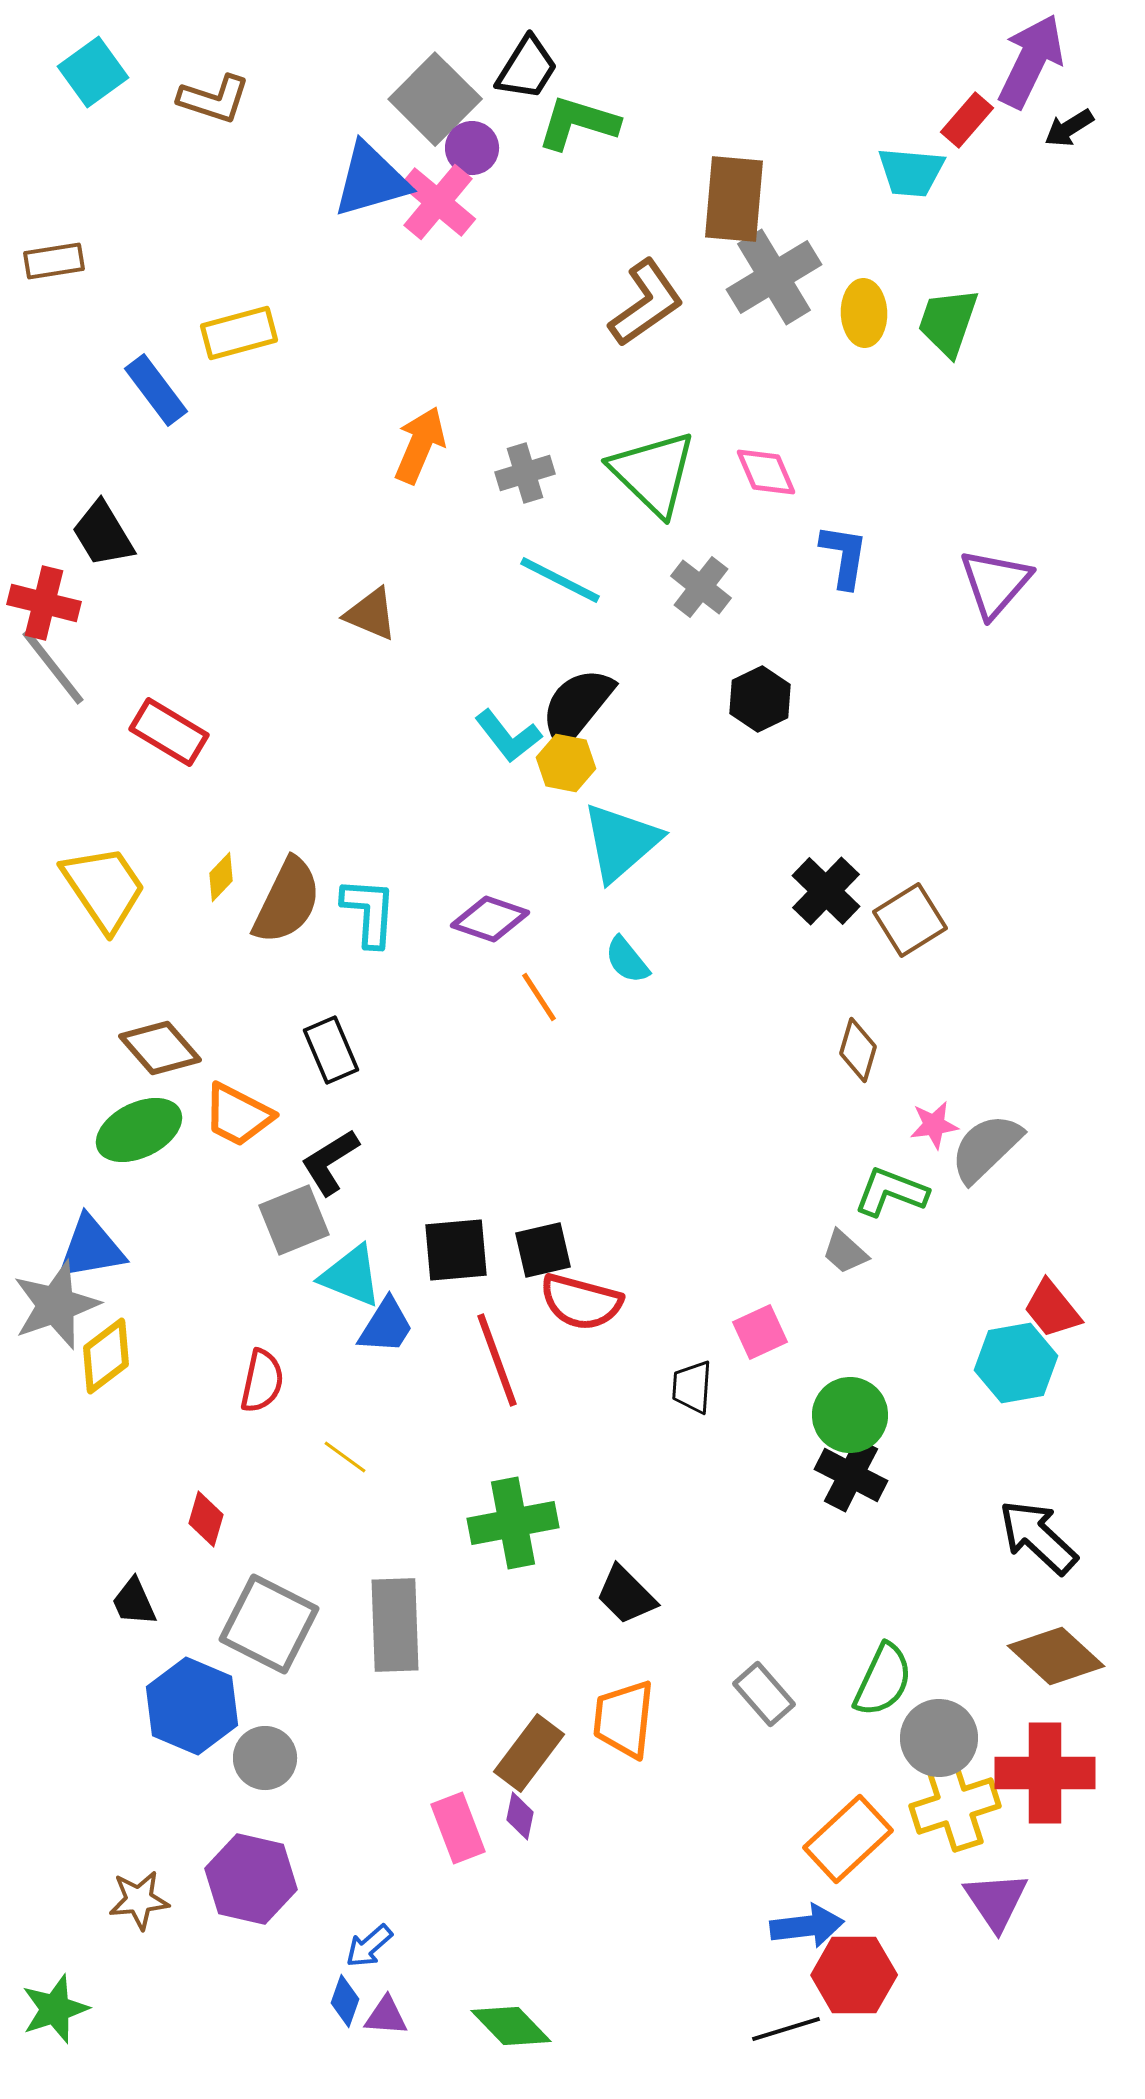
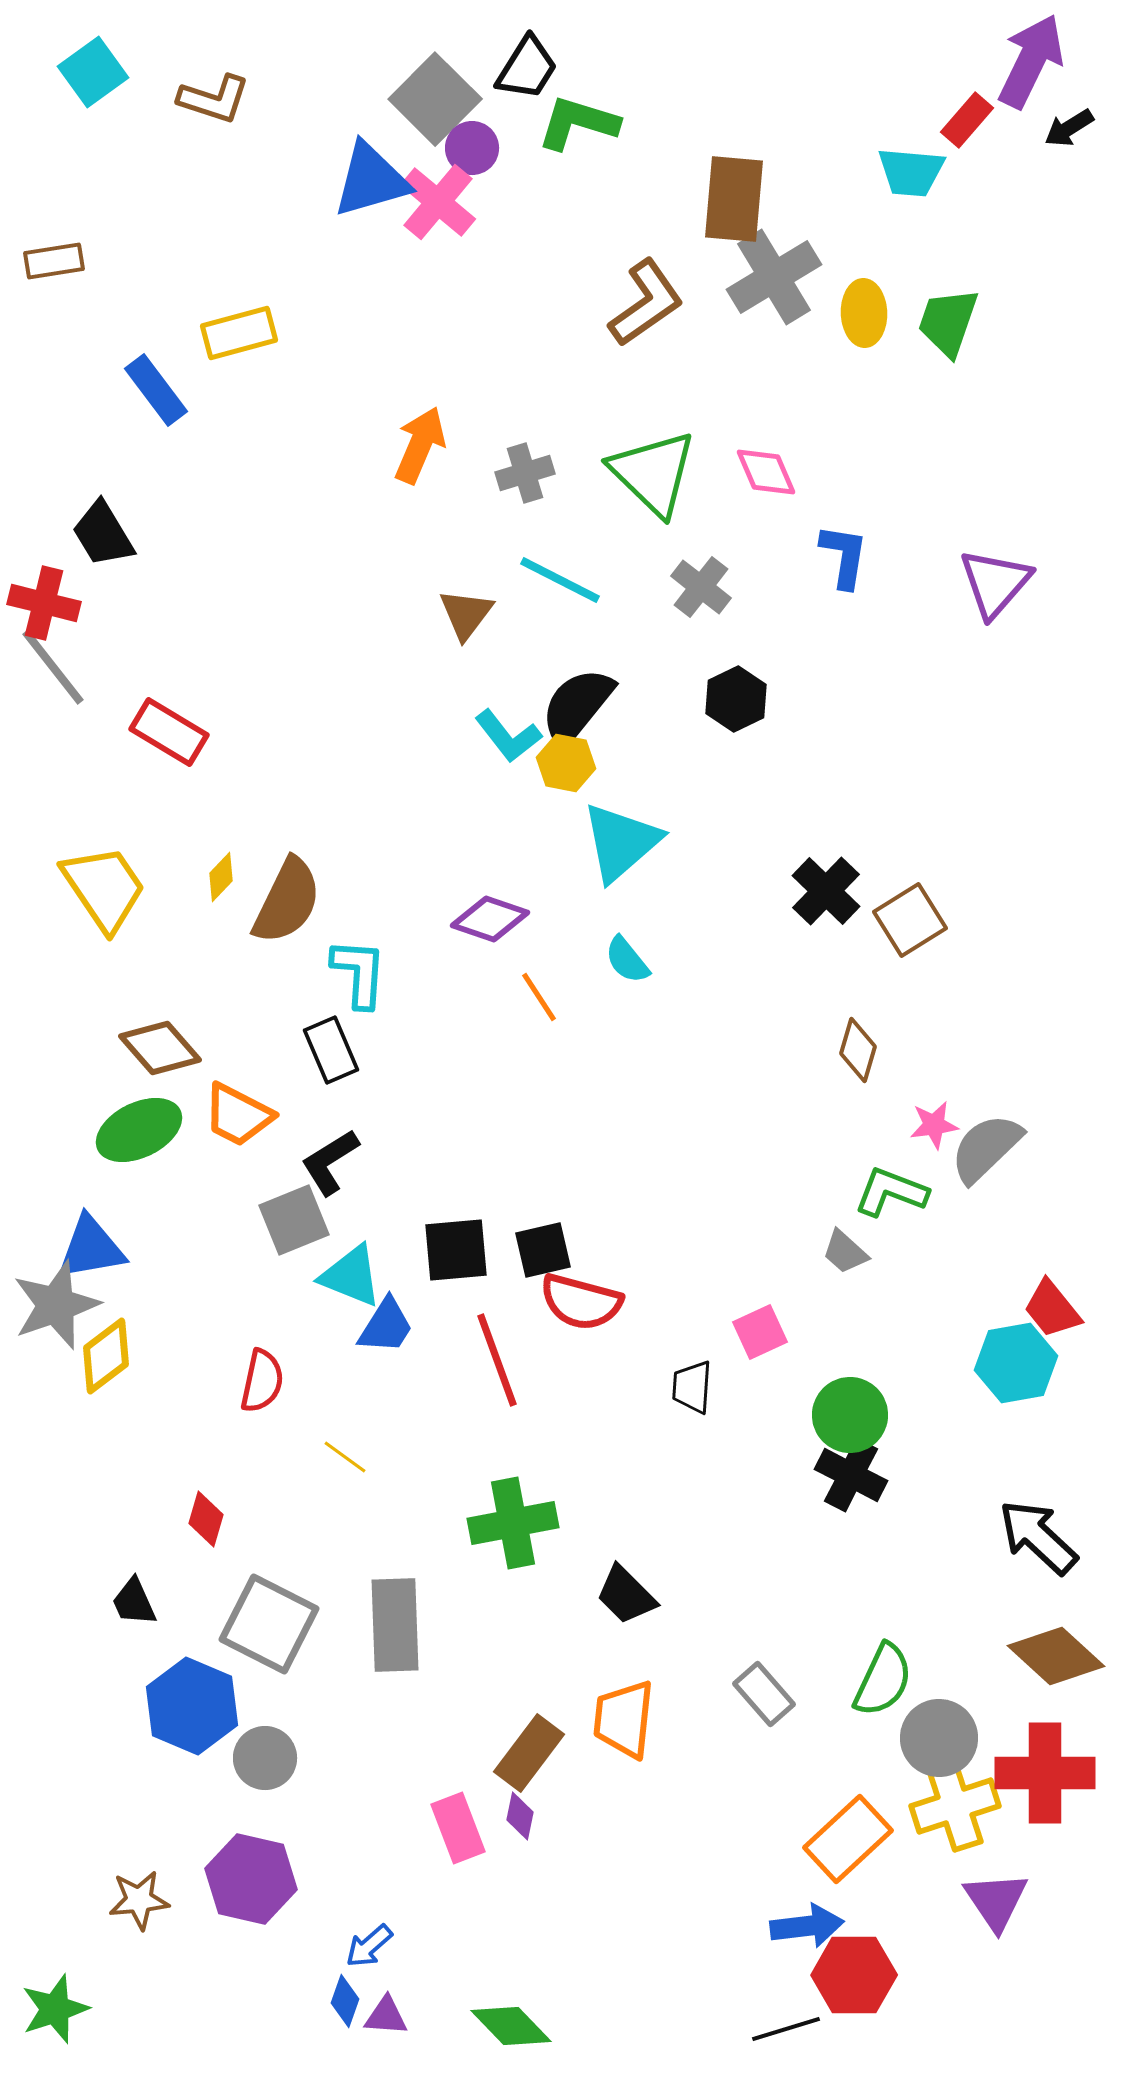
brown triangle at (371, 614): moved 95 px right; rotated 44 degrees clockwise
black hexagon at (760, 699): moved 24 px left
cyan L-shape at (369, 912): moved 10 px left, 61 px down
